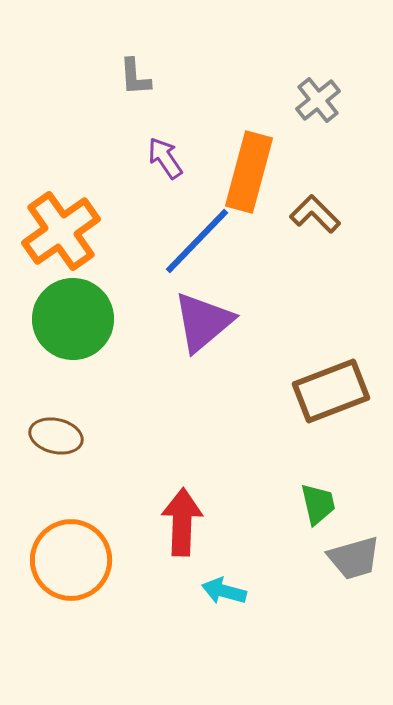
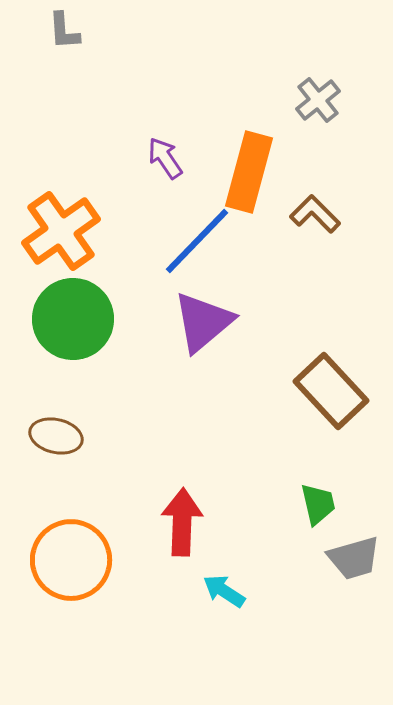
gray L-shape: moved 71 px left, 46 px up
brown rectangle: rotated 68 degrees clockwise
cyan arrow: rotated 18 degrees clockwise
